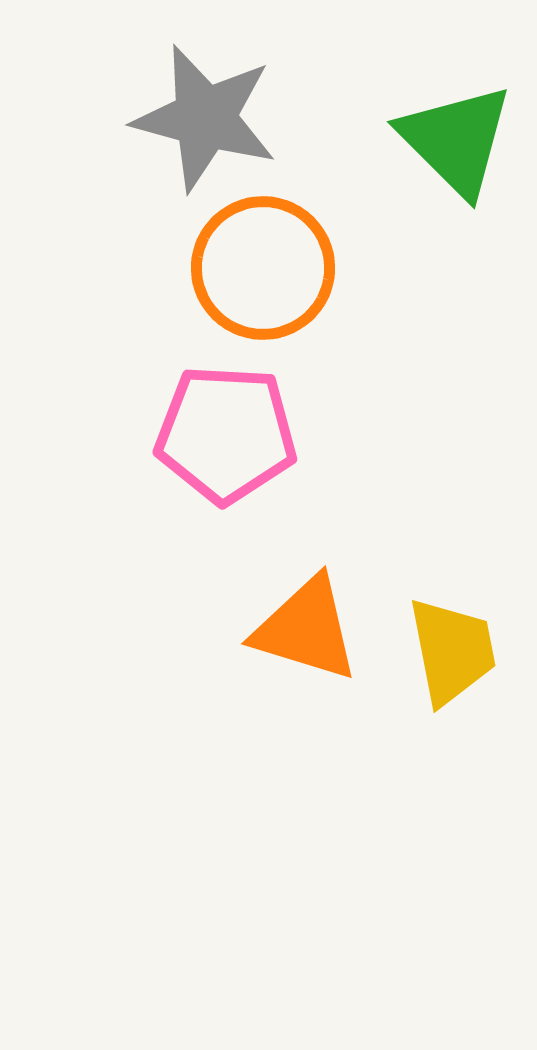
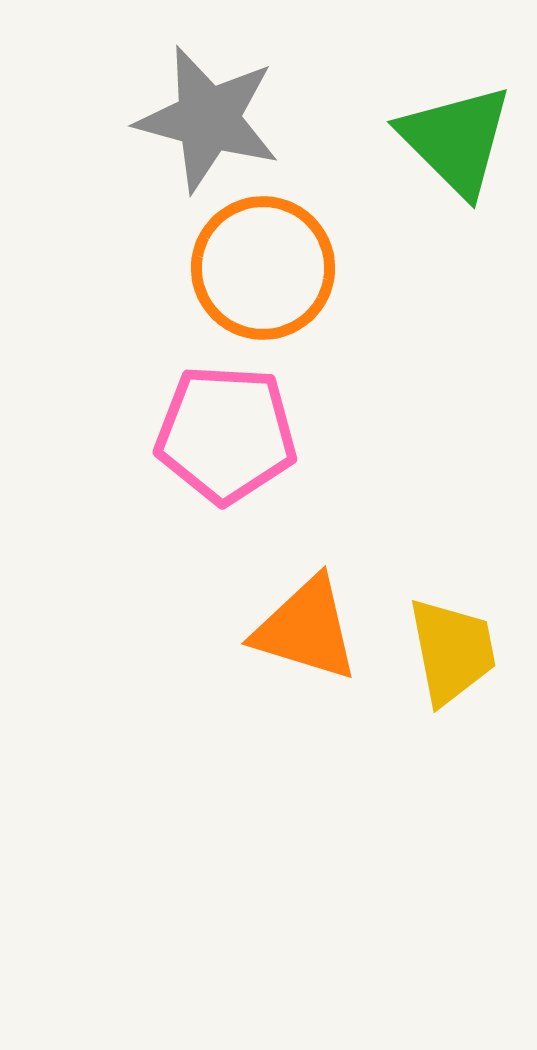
gray star: moved 3 px right, 1 px down
